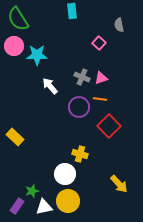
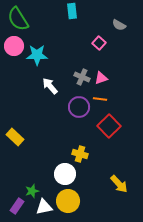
gray semicircle: rotated 48 degrees counterclockwise
